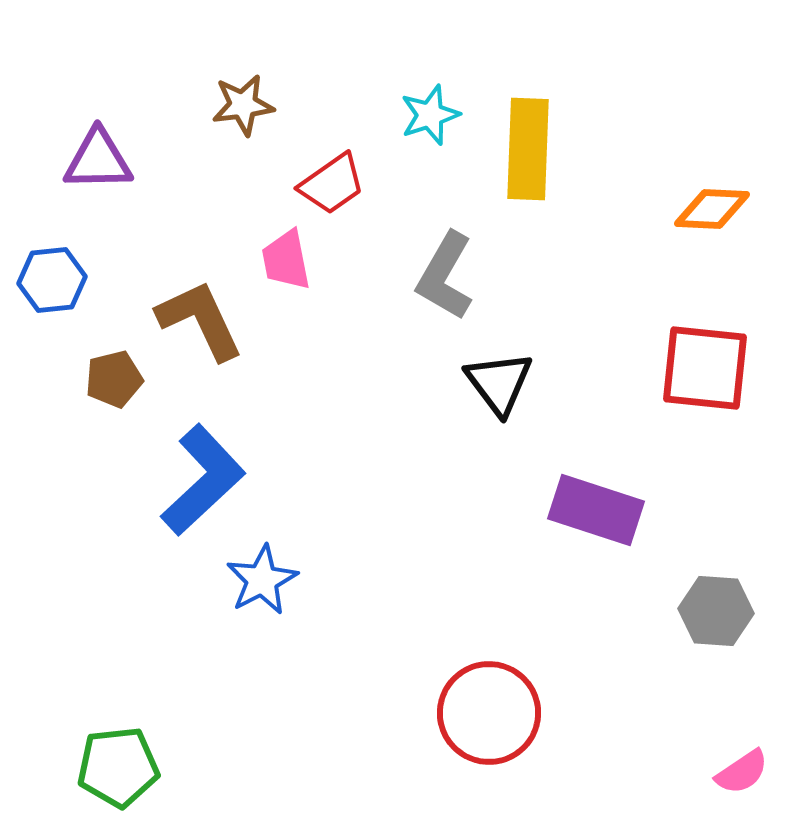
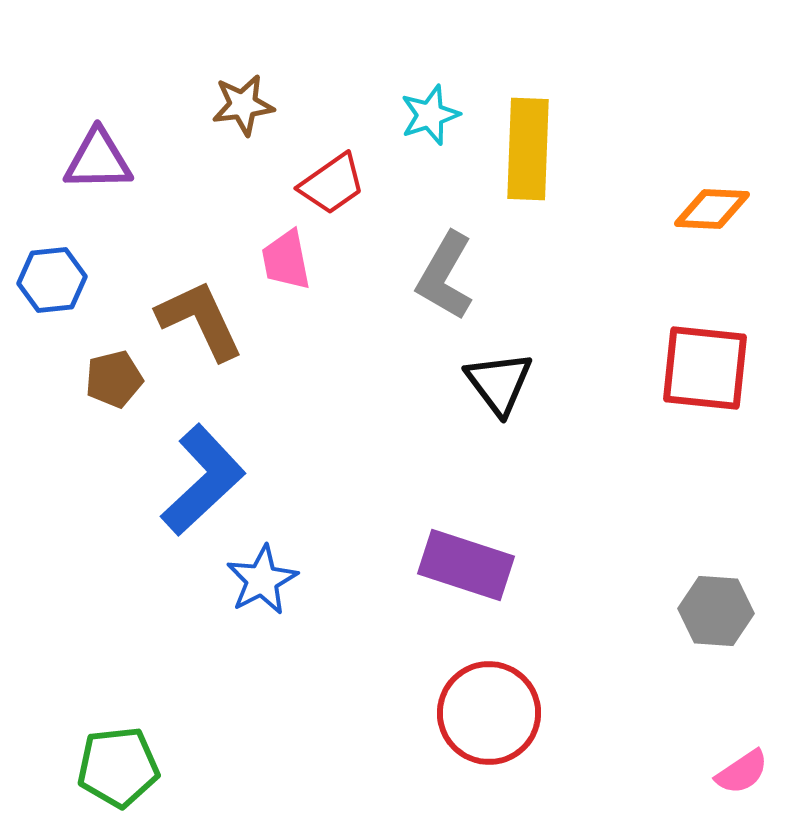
purple rectangle: moved 130 px left, 55 px down
